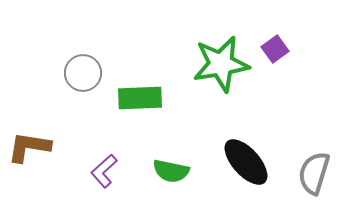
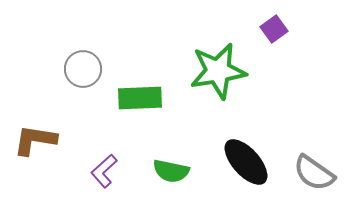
purple square: moved 1 px left, 20 px up
green star: moved 3 px left, 7 px down
gray circle: moved 4 px up
brown L-shape: moved 6 px right, 7 px up
gray semicircle: rotated 72 degrees counterclockwise
